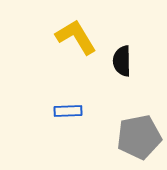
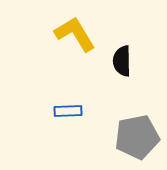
yellow L-shape: moved 1 px left, 3 px up
gray pentagon: moved 2 px left
